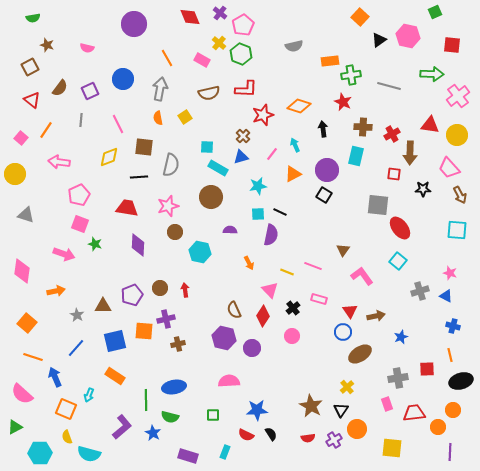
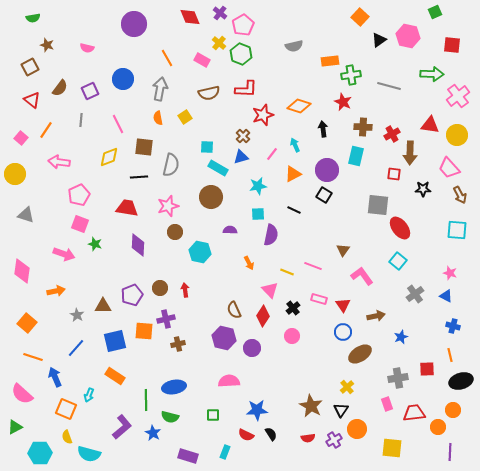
black line at (280, 212): moved 14 px right, 2 px up
gray cross at (420, 291): moved 5 px left, 3 px down; rotated 18 degrees counterclockwise
red triangle at (350, 311): moved 7 px left, 6 px up
